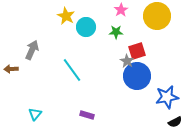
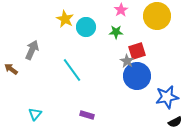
yellow star: moved 1 px left, 3 px down
brown arrow: rotated 40 degrees clockwise
